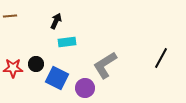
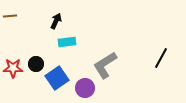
blue square: rotated 30 degrees clockwise
